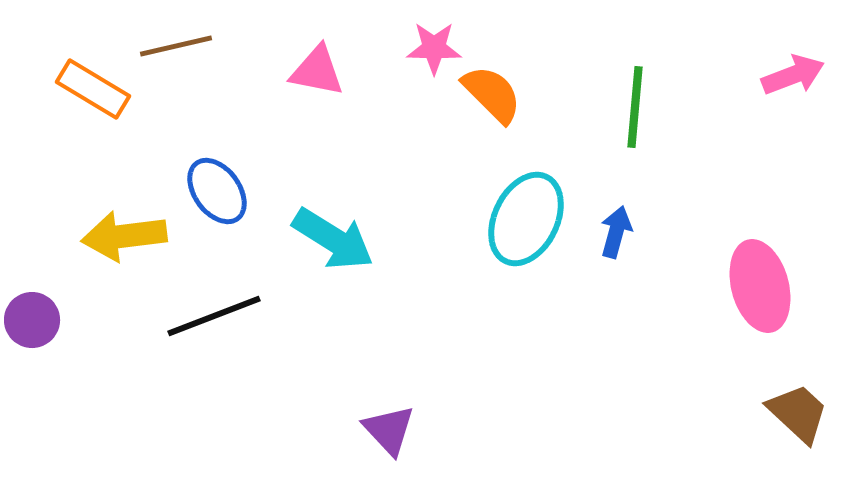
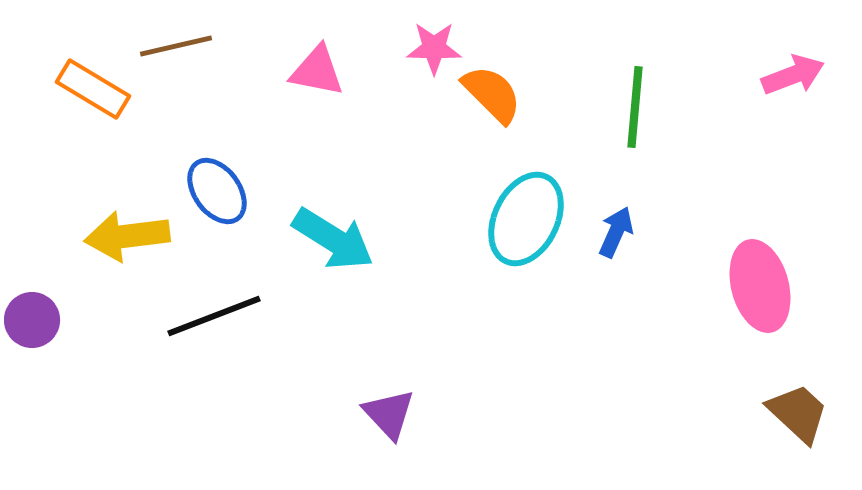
blue arrow: rotated 9 degrees clockwise
yellow arrow: moved 3 px right
purple triangle: moved 16 px up
